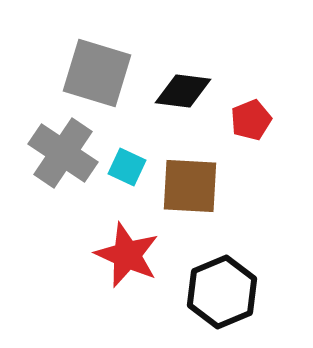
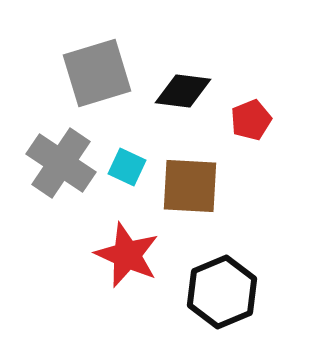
gray square: rotated 34 degrees counterclockwise
gray cross: moved 2 px left, 10 px down
